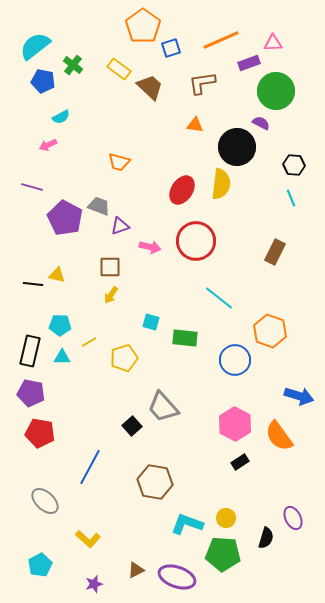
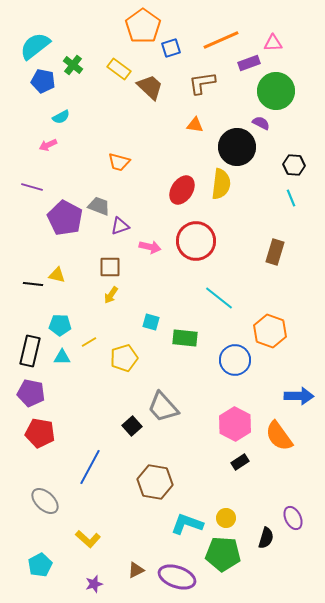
brown rectangle at (275, 252): rotated 10 degrees counterclockwise
blue arrow at (299, 396): rotated 16 degrees counterclockwise
